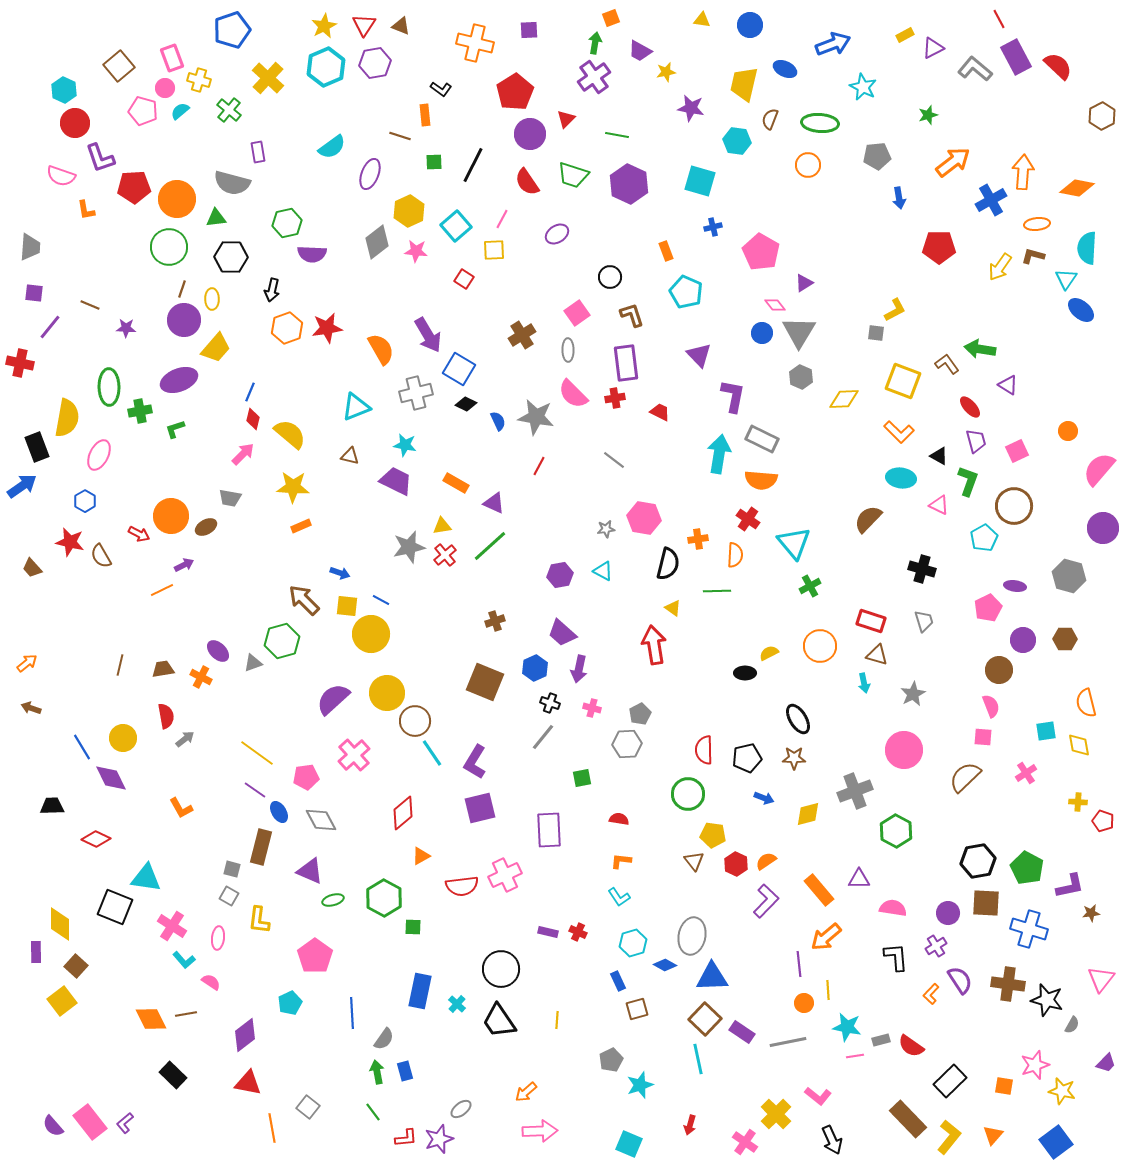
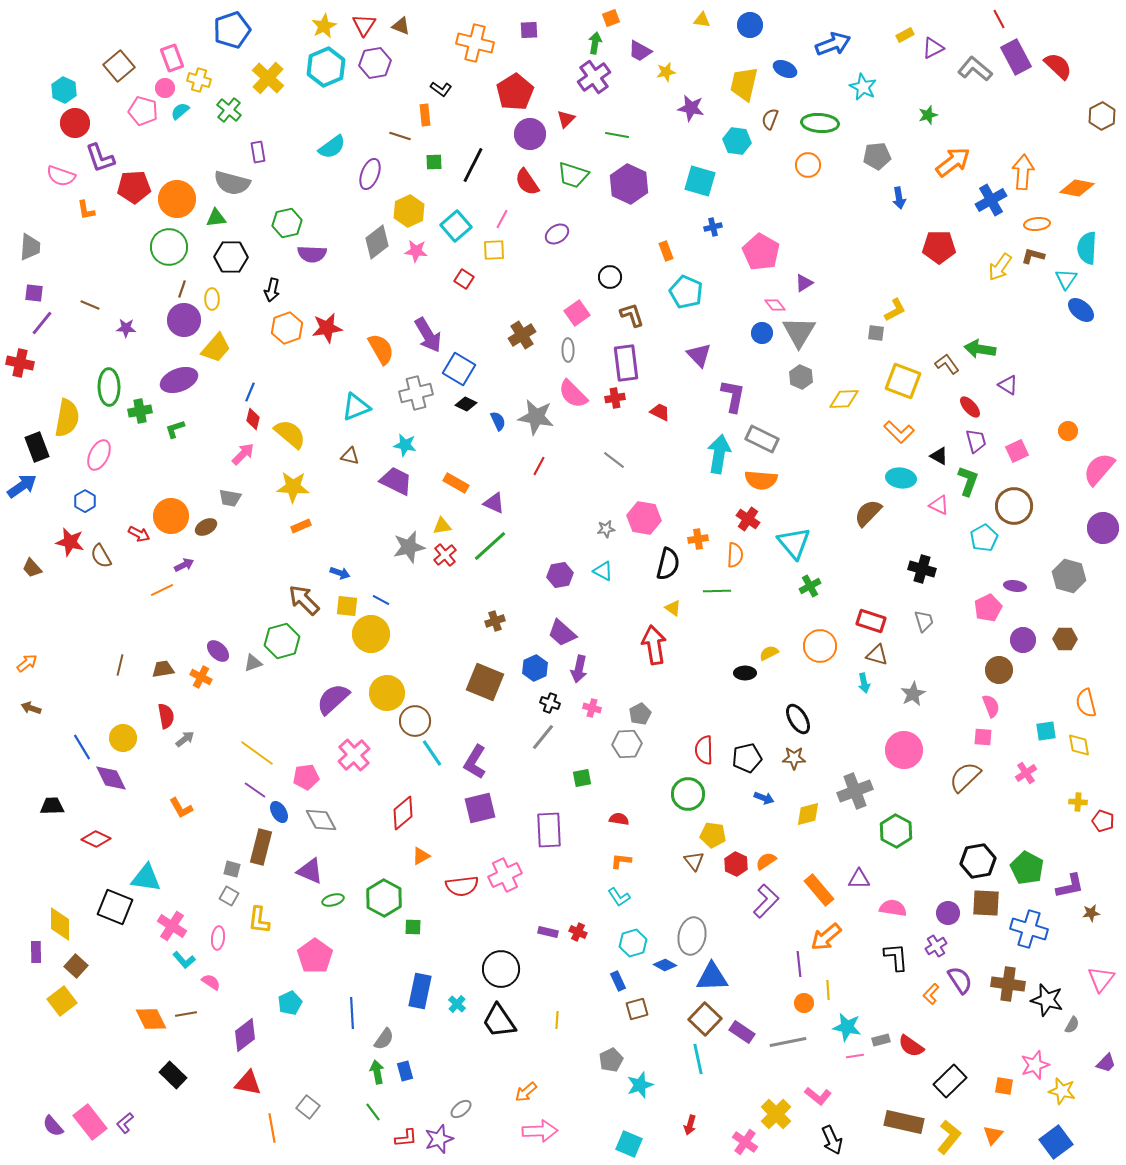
purple line at (50, 327): moved 8 px left, 4 px up
brown semicircle at (868, 519): moved 6 px up
brown rectangle at (908, 1119): moved 4 px left, 3 px down; rotated 33 degrees counterclockwise
